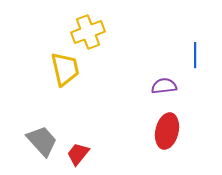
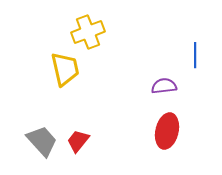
red trapezoid: moved 13 px up
